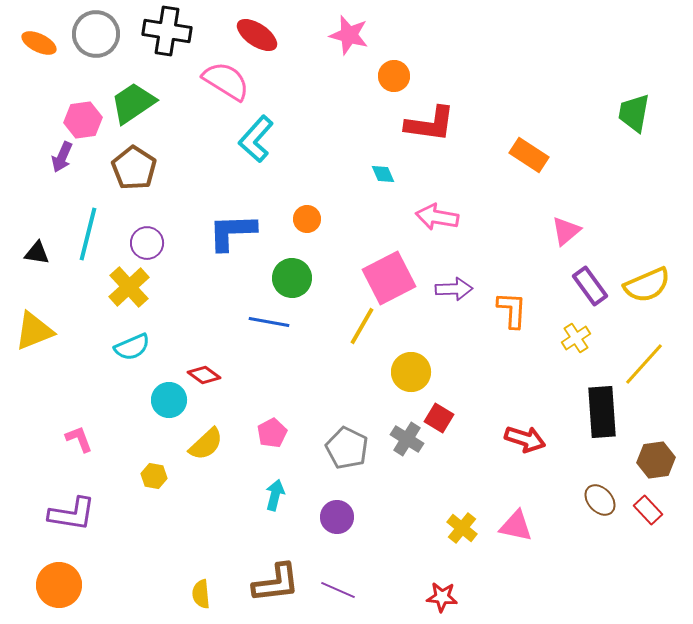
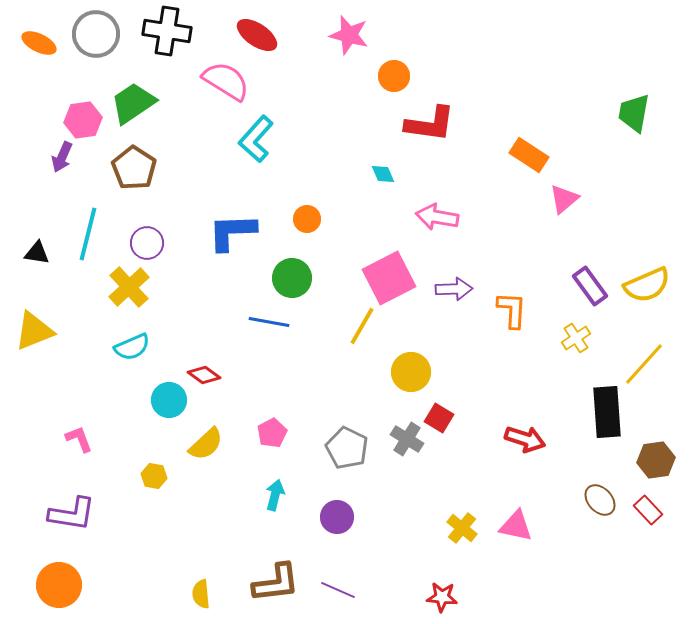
pink triangle at (566, 231): moved 2 px left, 32 px up
black rectangle at (602, 412): moved 5 px right
